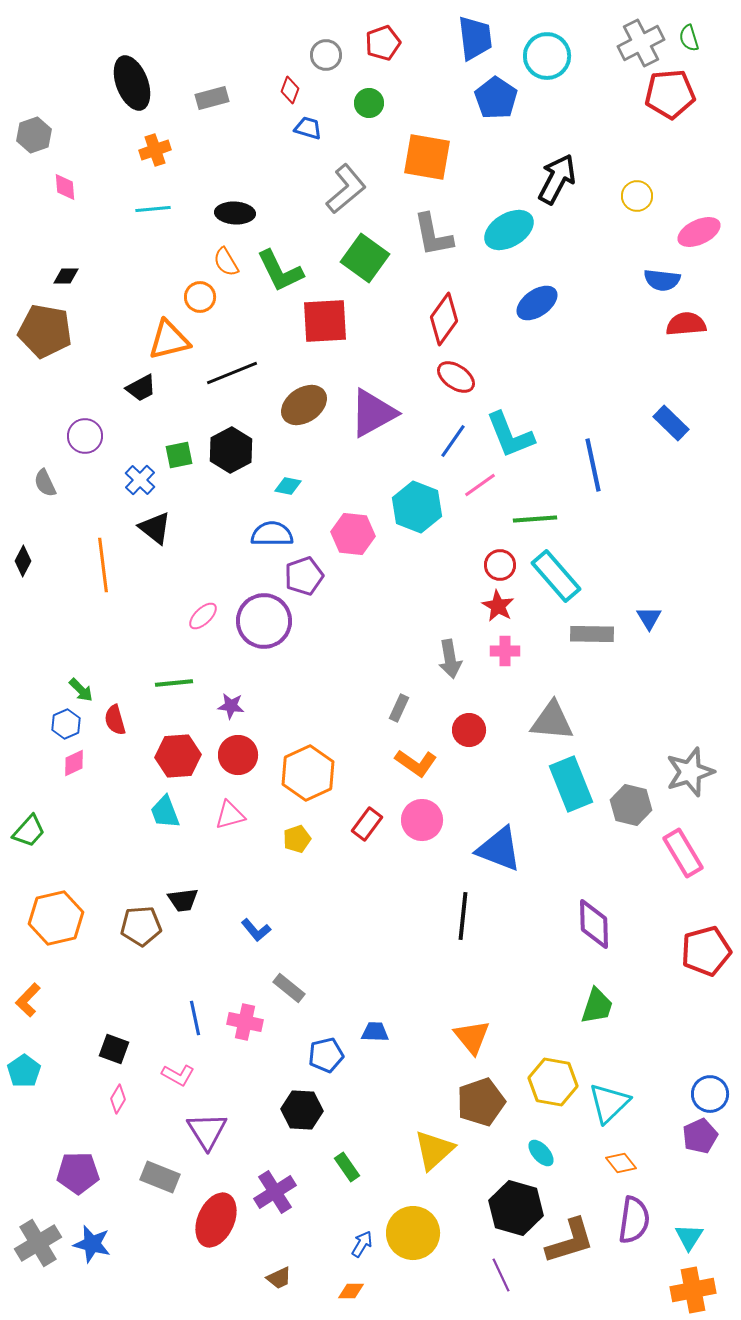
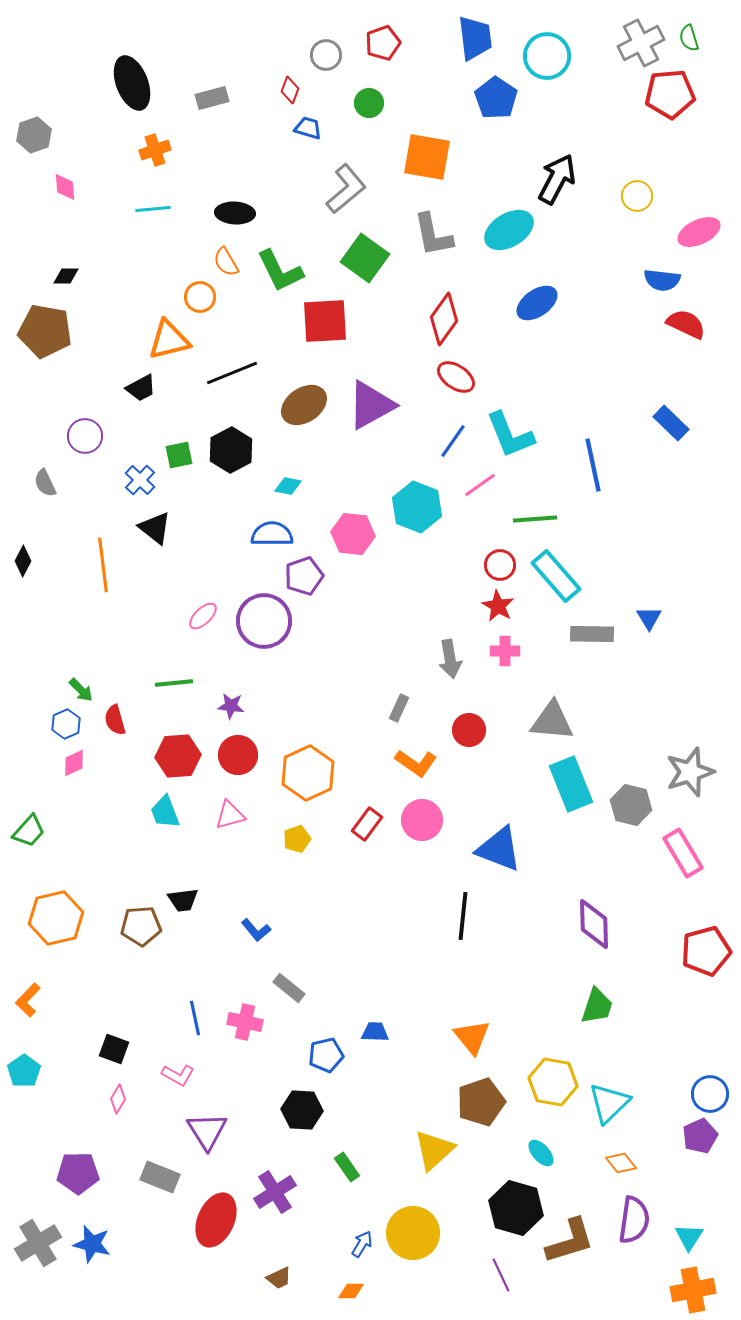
red semicircle at (686, 324): rotated 30 degrees clockwise
purple triangle at (373, 413): moved 2 px left, 8 px up
